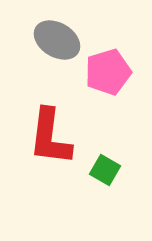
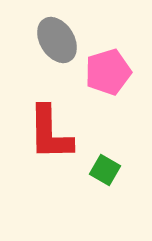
gray ellipse: rotated 27 degrees clockwise
red L-shape: moved 4 px up; rotated 8 degrees counterclockwise
